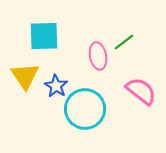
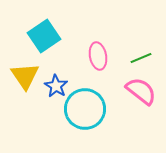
cyan square: rotated 32 degrees counterclockwise
green line: moved 17 px right, 16 px down; rotated 15 degrees clockwise
